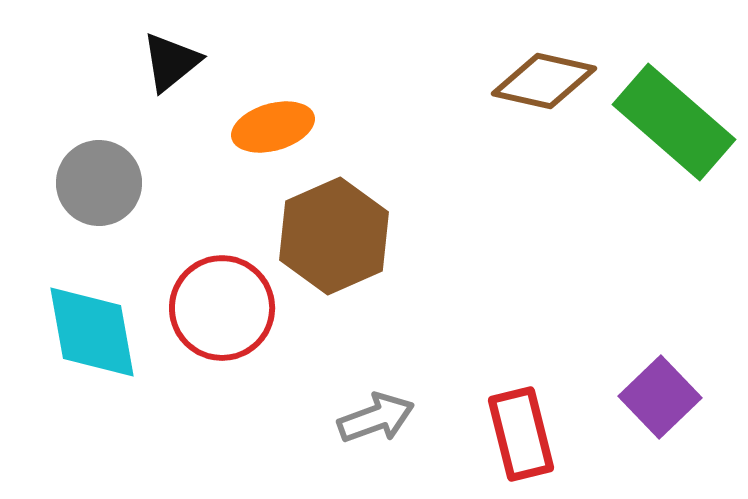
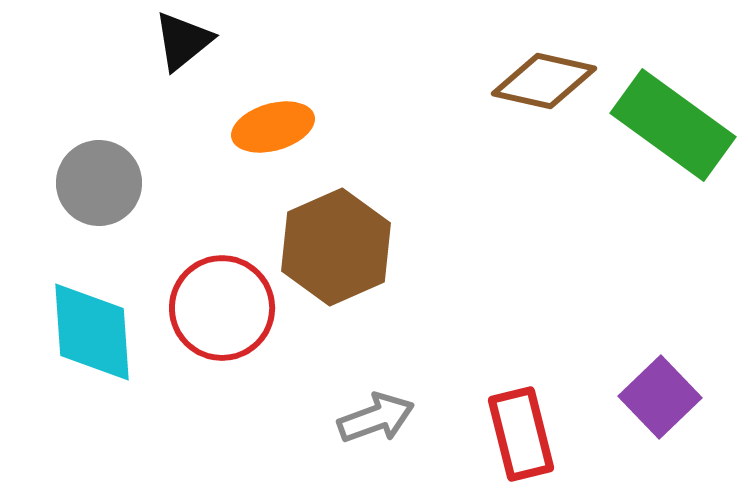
black triangle: moved 12 px right, 21 px up
green rectangle: moved 1 px left, 3 px down; rotated 5 degrees counterclockwise
brown hexagon: moved 2 px right, 11 px down
cyan diamond: rotated 6 degrees clockwise
